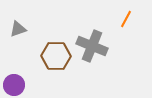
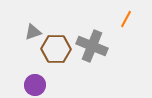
gray triangle: moved 15 px right, 3 px down
brown hexagon: moved 7 px up
purple circle: moved 21 px right
